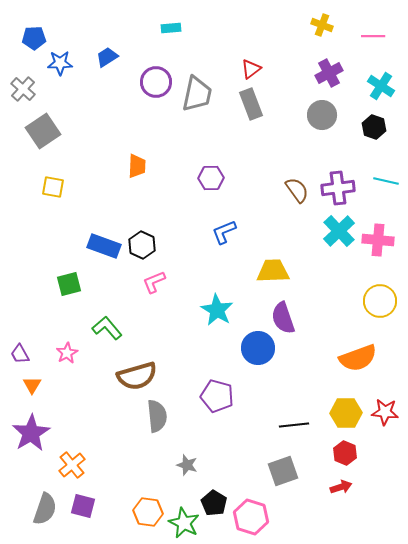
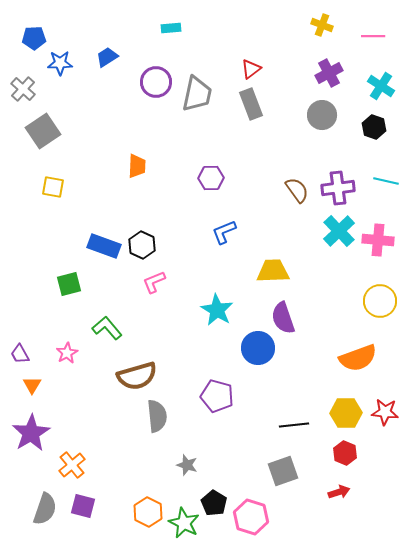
red arrow at (341, 487): moved 2 px left, 5 px down
orange hexagon at (148, 512): rotated 20 degrees clockwise
